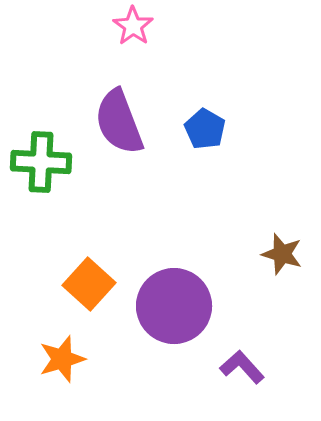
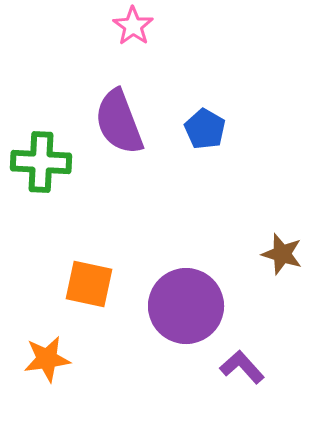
orange square: rotated 30 degrees counterclockwise
purple circle: moved 12 px right
orange star: moved 15 px left; rotated 9 degrees clockwise
